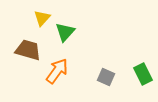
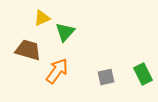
yellow triangle: rotated 24 degrees clockwise
gray square: rotated 36 degrees counterclockwise
